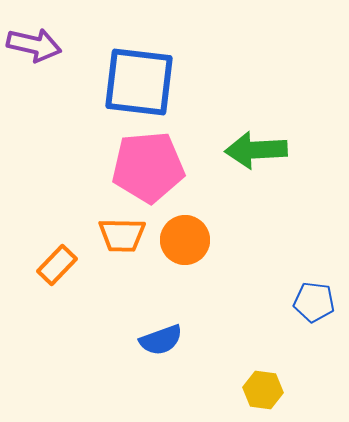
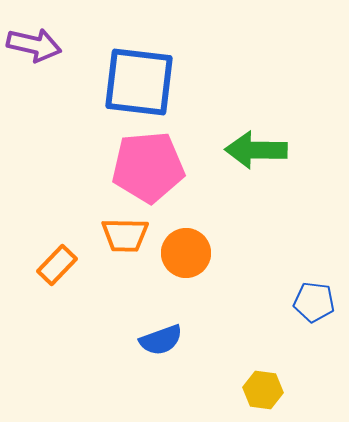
green arrow: rotated 4 degrees clockwise
orange trapezoid: moved 3 px right
orange circle: moved 1 px right, 13 px down
